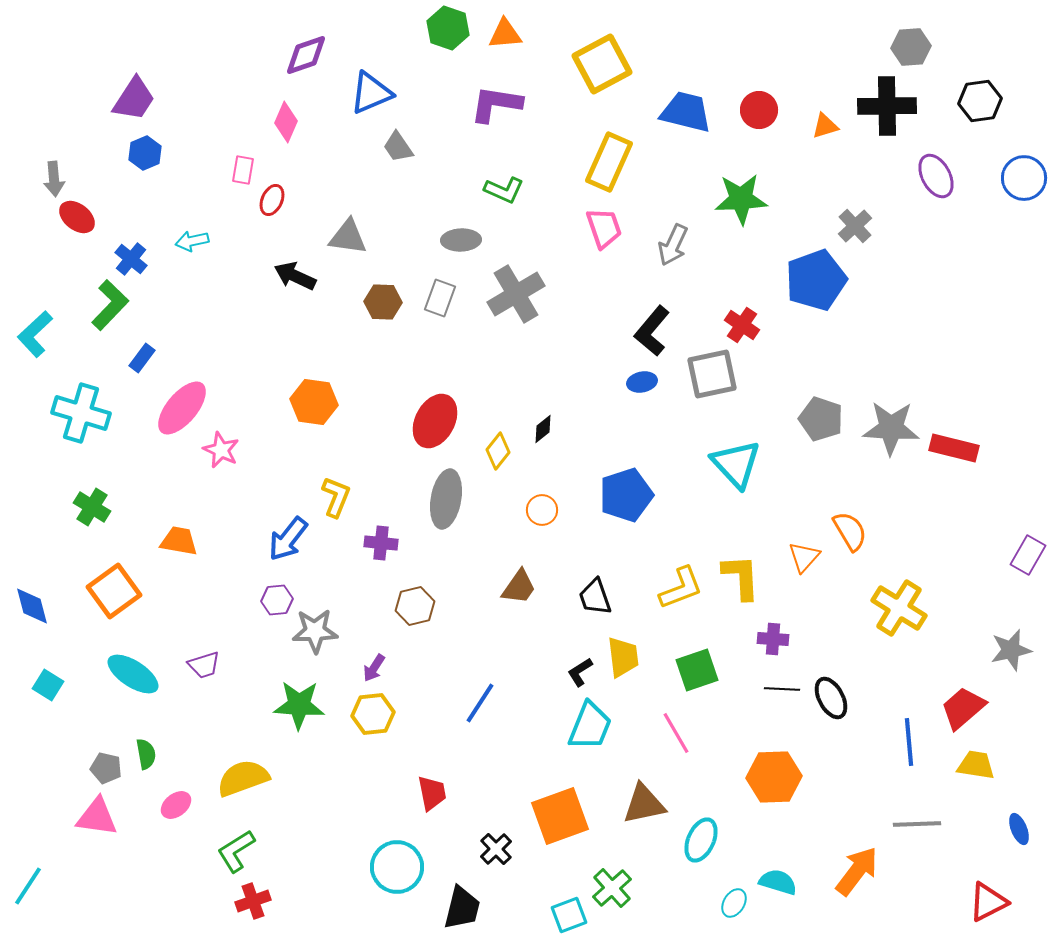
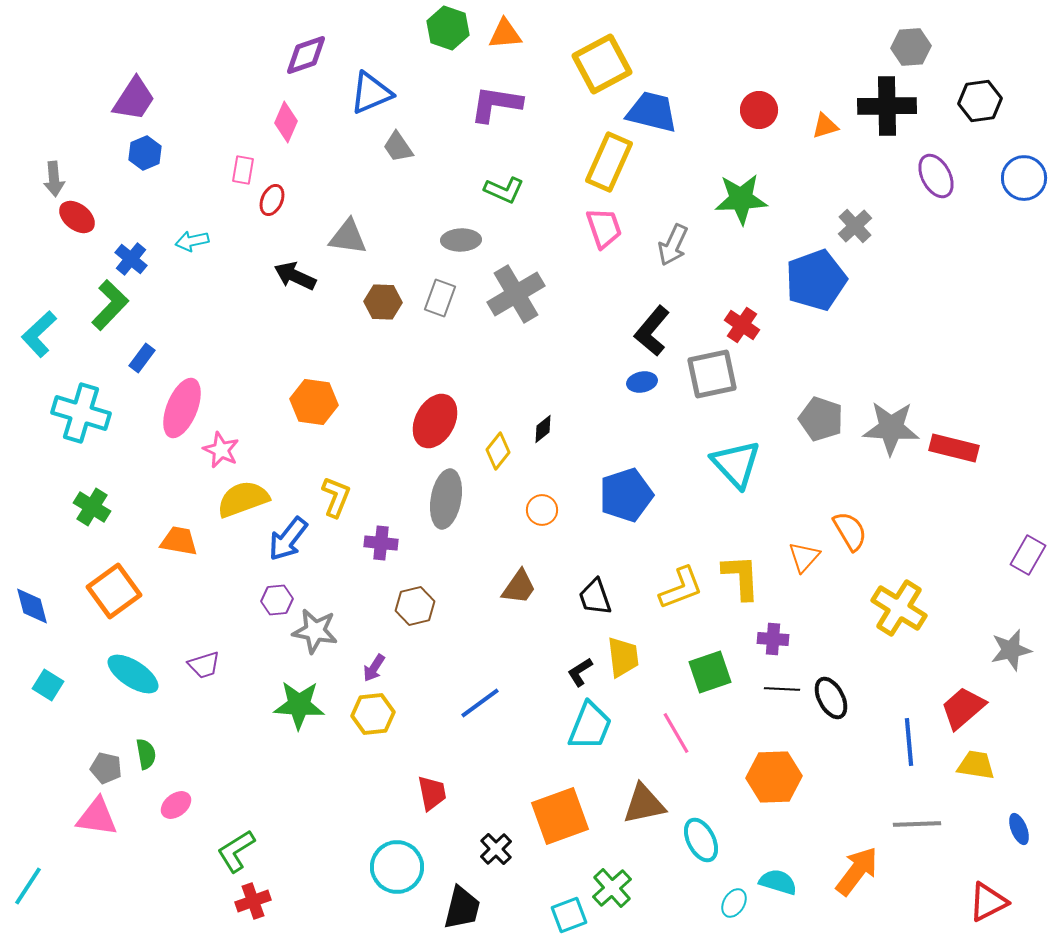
blue trapezoid at (686, 112): moved 34 px left
cyan L-shape at (35, 334): moved 4 px right
pink ellipse at (182, 408): rotated 18 degrees counterclockwise
gray star at (315, 631): rotated 12 degrees clockwise
green square at (697, 670): moved 13 px right, 2 px down
blue line at (480, 703): rotated 21 degrees clockwise
yellow semicircle at (243, 778): moved 279 px up
cyan ellipse at (701, 840): rotated 51 degrees counterclockwise
